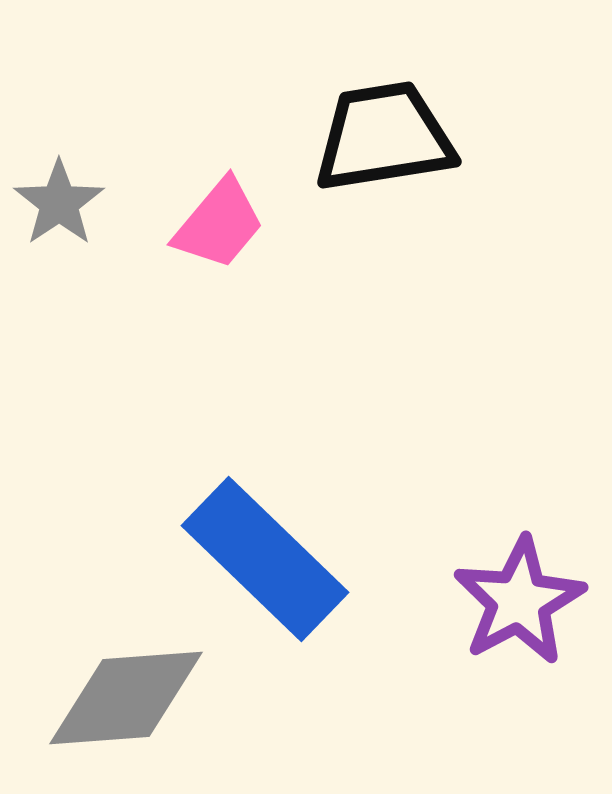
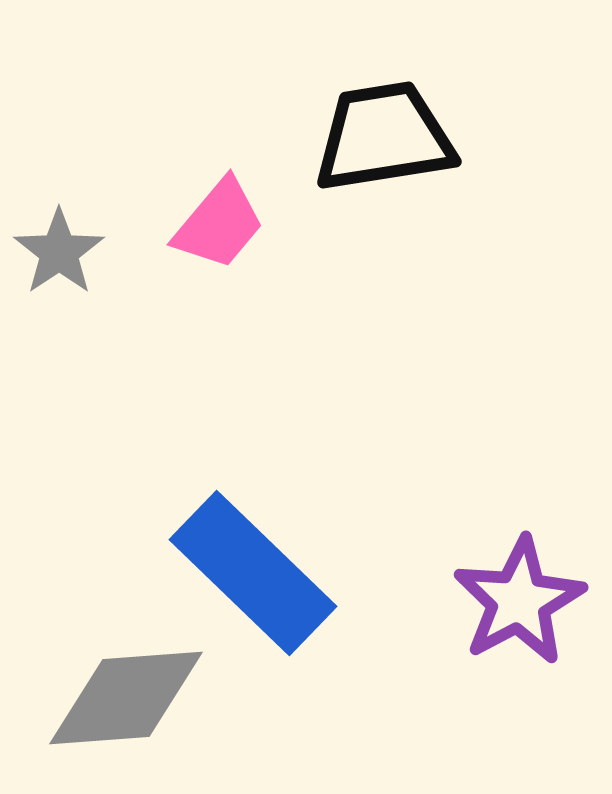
gray star: moved 49 px down
blue rectangle: moved 12 px left, 14 px down
